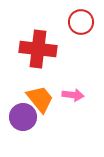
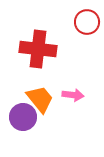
red circle: moved 6 px right
